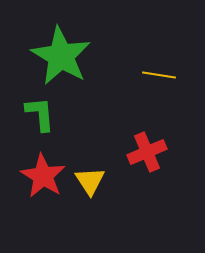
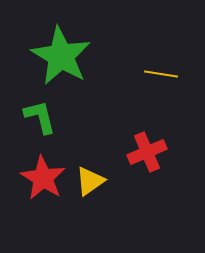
yellow line: moved 2 px right, 1 px up
green L-shape: moved 3 px down; rotated 9 degrees counterclockwise
red star: moved 2 px down
yellow triangle: rotated 28 degrees clockwise
